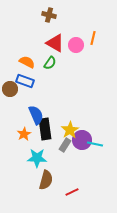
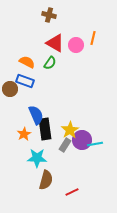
cyan line: rotated 21 degrees counterclockwise
